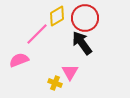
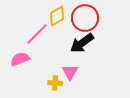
black arrow: rotated 90 degrees counterclockwise
pink semicircle: moved 1 px right, 1 px up
yellow cross: rotated 16 degrees counterclockwise
